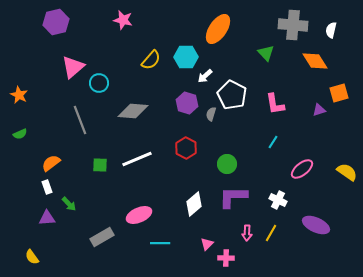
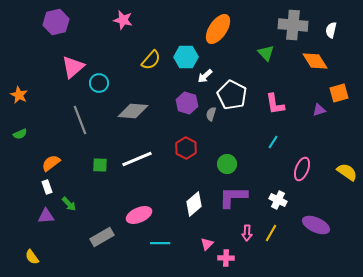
pink ellipse at (302, 169): rotated 30 degrees counterclockwise
purple triangle at (47, 218): moved 1 px left, 2 px up
